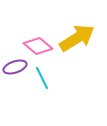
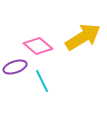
yellow arrow: moved 6 px right, 1 px up
cyan line: moved 3 px down
